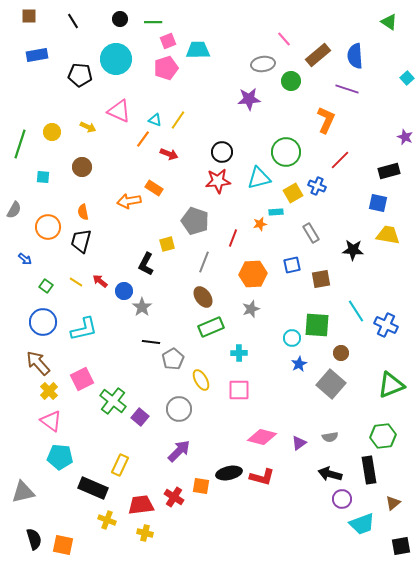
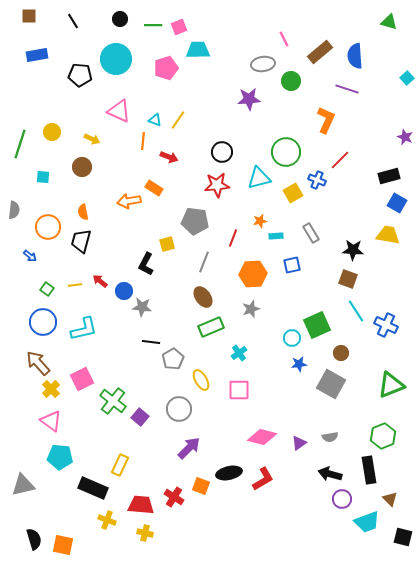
green line at (153, 22): moved 3 px down
green triangle at (389, 22): rotated 18 degrees counterclockwise
pink line at (284, 39): rotated 14 degrees clockwise
pink square at (168, 41): moved 11 px right, 14 px up
brown rectangle at (318, 55): moved 2 px right, 3 px up
yellow arrow at (88, 127): moved 4 px right, 12 px down
orange line at (143, 139): moved 2 px down; rotated 30 degrees counterclockwise
red arrow at (169, 154): moved 3 px down
black rectangle at (389, 171): moved 5 px down
red star at (218, 181): moved 1 px left, 4 px down
blue cross at (317, 186): moved 6 px up
blue square at (378, 203): moved 19 px right; rotated 18 degrees clockwise
gray semicircle at (14, 210): rotated 24 degrees counterclockwise
cyan rectangle at (276, 212): moved 24 px down
gray pentagon at (195, 221): rotated 12 degrees counterclockwise
orange star at (260, 224): moved 3 px up
blue arrow at (25, 259): moved 5 px right, 3 px up
brown square at (321, 279): moved 27 px right; rotated 30 degrees clockwise
yellow line at (76, 282): moved 1 px left, 3 px down; rotated 40 degrees counterclockwise
green square at (46, 286): moved 1 px right, 3 px down
gray star at (142, 307): rotated 30 degrees counterclockwise
green square at (317, 325): rotated 28 degrees counterclockwise
cyan cross at (239, 353): rotated 35 degrees counterclockwise
blue star at (299, 364): rotated 21 degrees clockwise
gray square at (331, 384): rotated 12 degrees counterclockwise
yellow cross at (49, 391): moved 2 px right, 2 px up
green hexagon at (383, 436): rotated 15 degrees counterclockwise
purple arrow at (179, 451): moved 10 px right, 3 px up
red L-shape at (262, 477): moved 1 px right, 2 px down; rotated 45 degrees counterclockwise
orange square at (201, 486): rotated 12 degrees clockwise
gray triangle at (23, 492): moved 7 px up
brown triangle at (393, 503): moved 3 px left, 4 px up; rotated 35 degrees counterclockwise
red trapezoid at (141, 505): rotated 12 degrees clockwise
cyan trapezoid at (362, 524): moved 5 px right, 2 px up
black square at (401, 546): moved 2 px right, 9 px up; rotated 24 degrees clockwise
